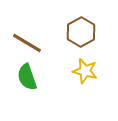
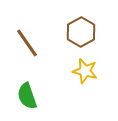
brown line: rotated 24 degrees clockwise
green semicircle: moved 19 px down
